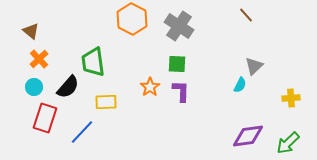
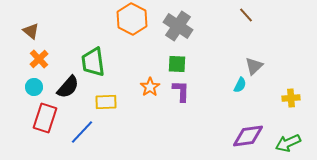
gray cross: moved 1 px left
green arrow: rotated 20 degrees clockwise
